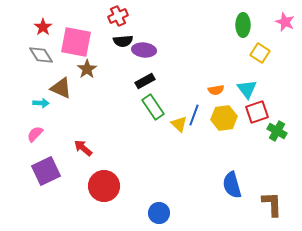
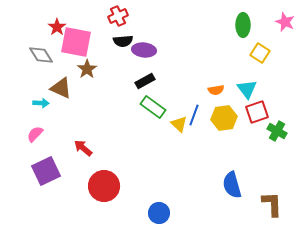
red star: moved 14 px right
green rectangle: rotated 20 degrees counterclockwise
